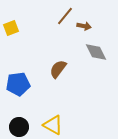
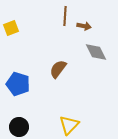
brown line: rotated 36 degrees counterclockwise
blue pentagon: rotated 25 degrees clockwise
yellow triangle: moved 16 px right; rotated 45 degrees clockwise
